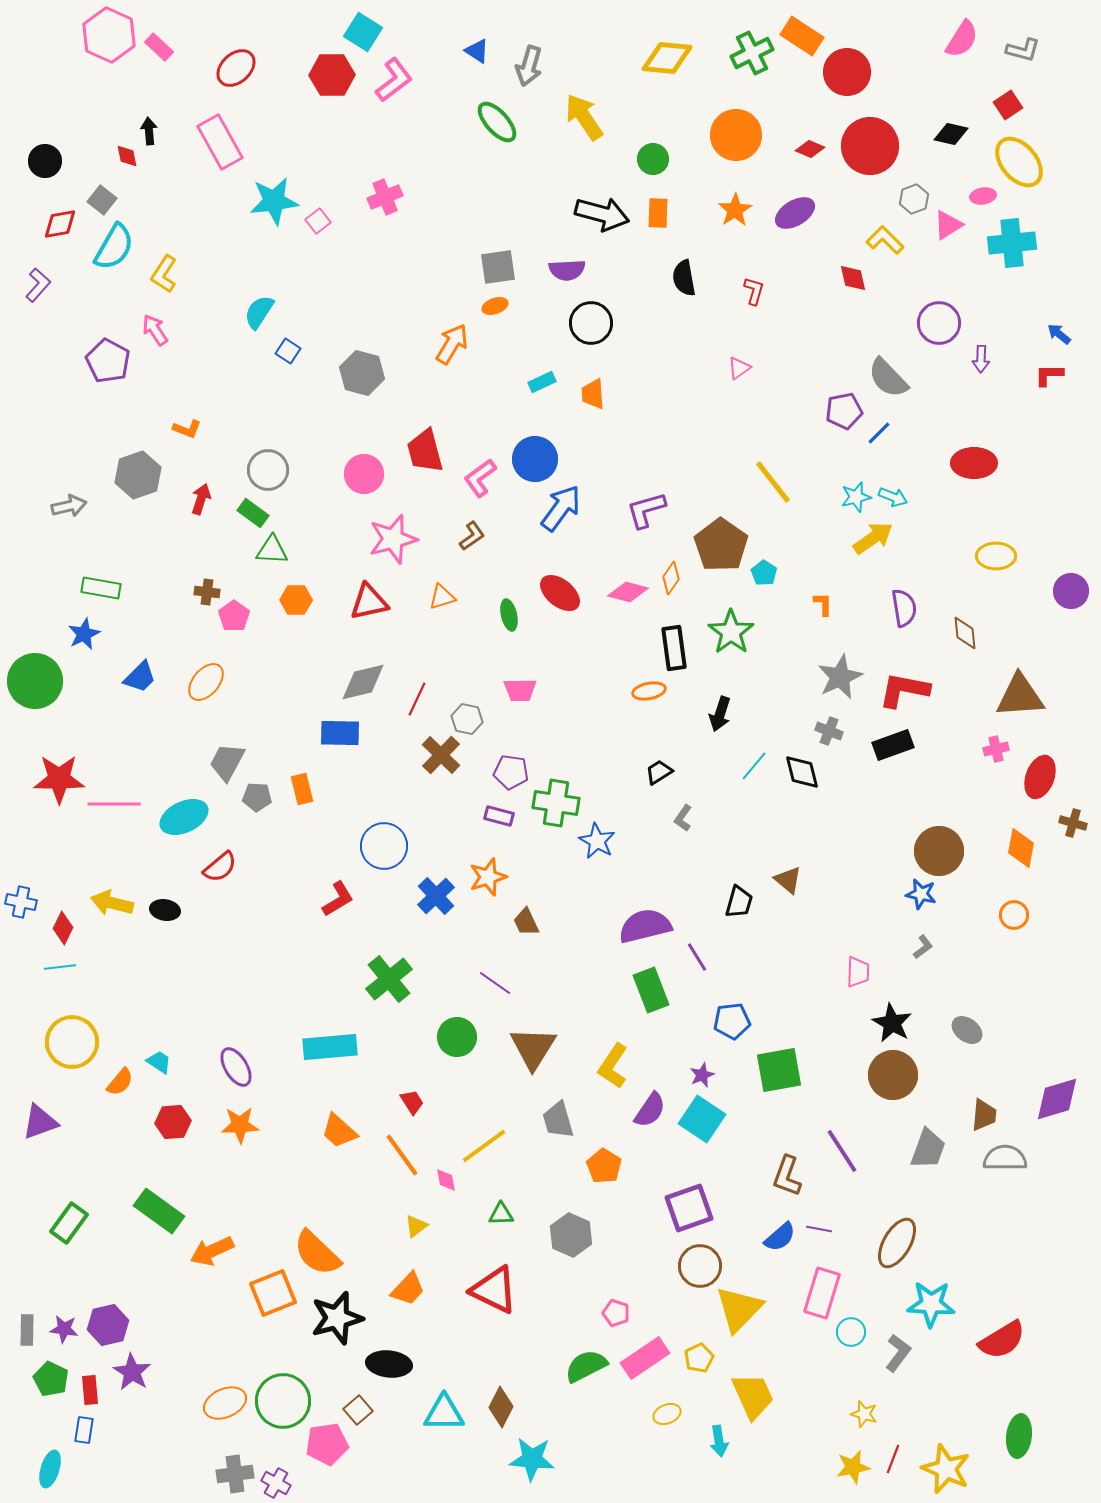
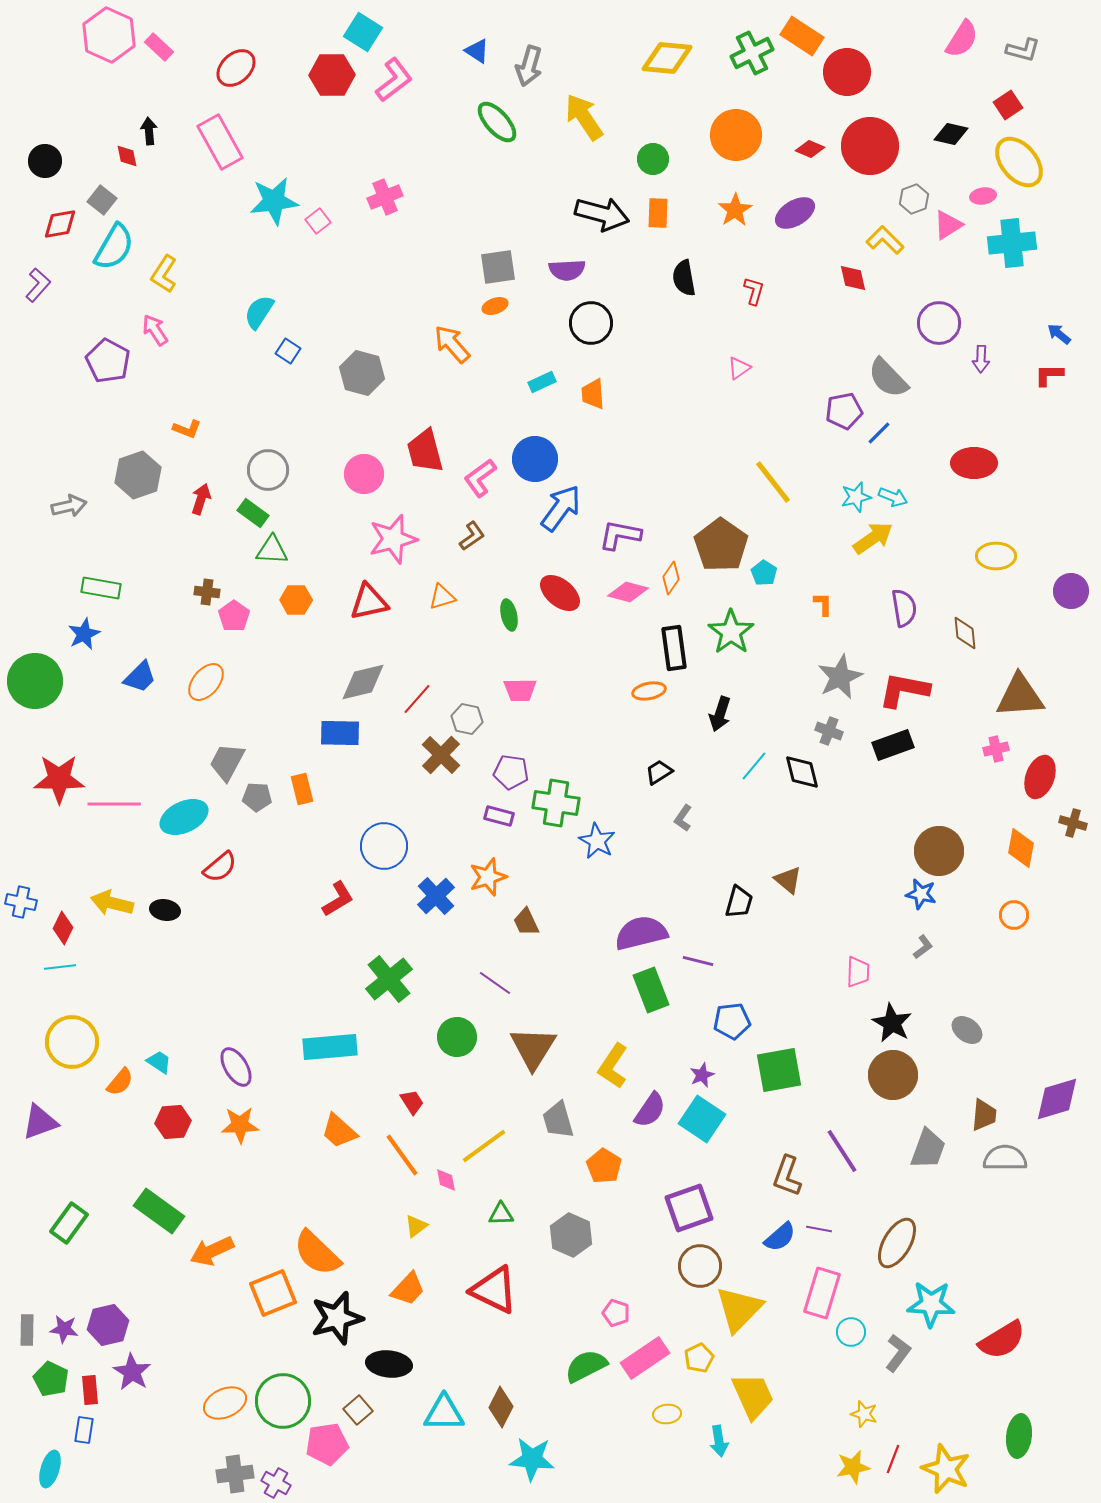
orange arrow at (452, 344): rotated 72 degrees counterclockwise
purple L-shape at (646, 510): moved 26 px left, 25 px down; rotated 27 degrees clockwise
red line at (417, 699): rotated 16 degrees clockwise
purple semicircle at (645, 926): moved 4 px left, 7 px down
purple line at (697, 957): moved 1 px right, 4 px down; rotated 44 degrees counterclockwise
yellow ellipse at (667, 1414): rotated 16 degrees clockwise
